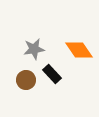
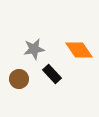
brown circle: moved 7 px left, 1 px up
